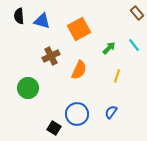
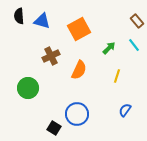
brown rectangle: moved 8 px down
blue semicircle: moved 14 px right, 2 px up
